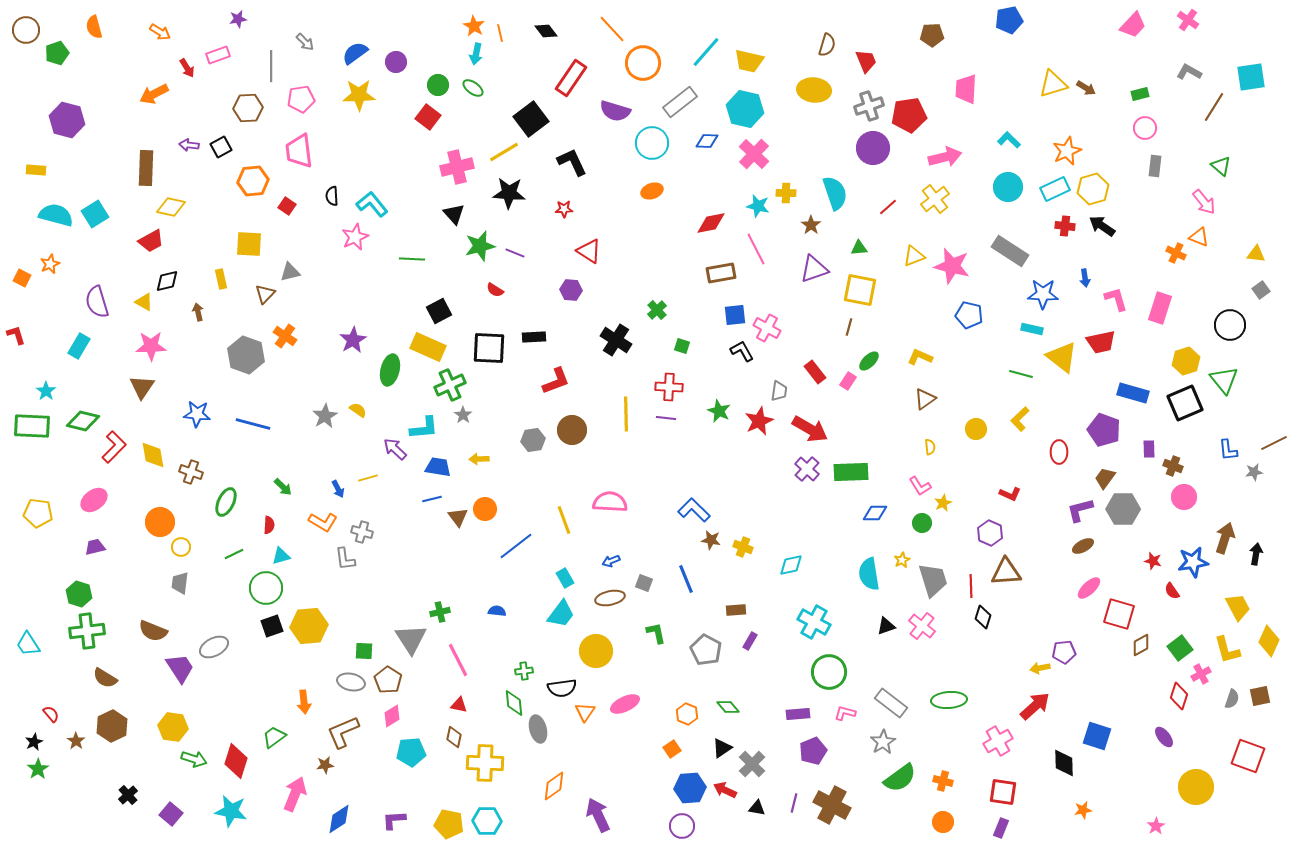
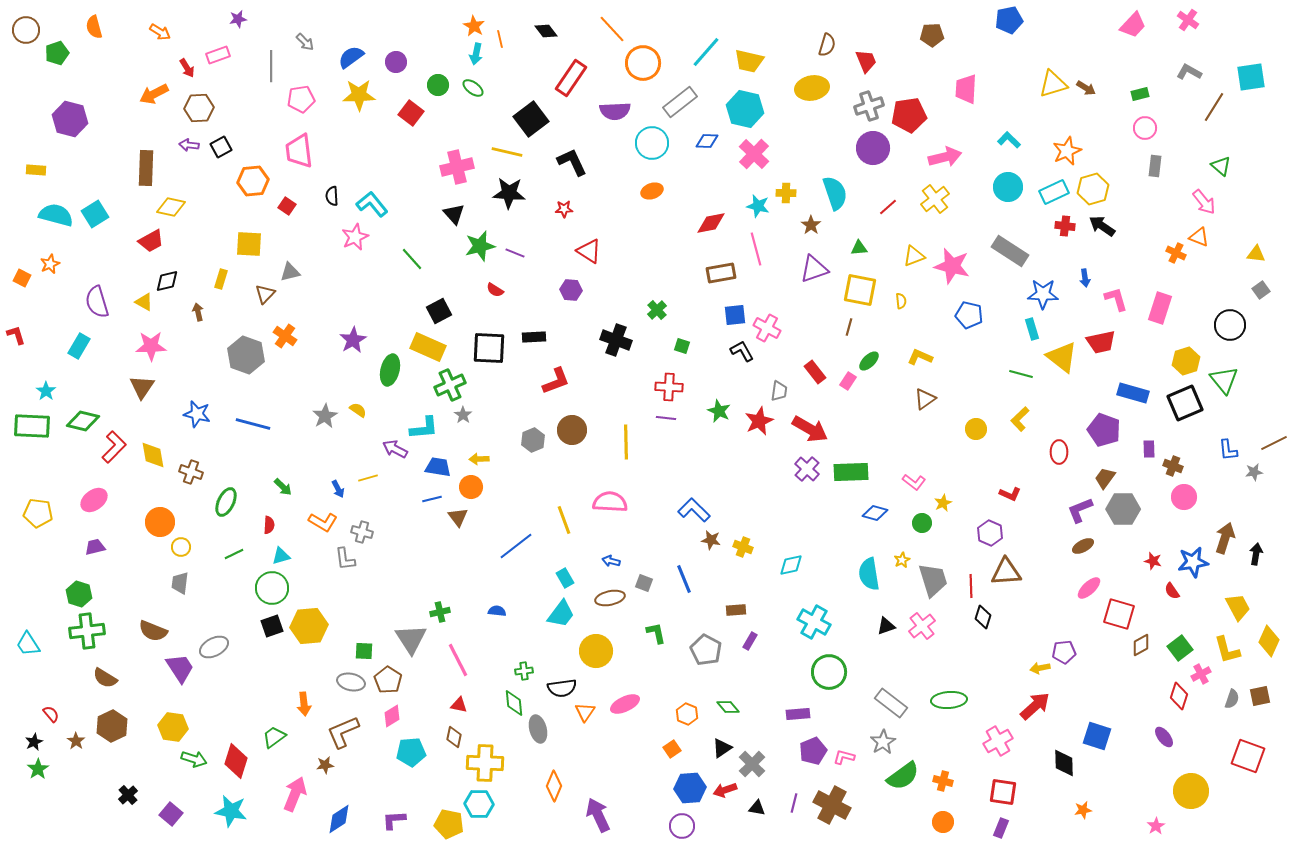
orange line at (500, 33): moved 6 px down
blue semicircle at (355, 53): moved 4 px left, 4 px down
yellow ellipse at (814, 90): moved 2 px left, 2 px up; rotated 16 degrees counterclockwise
brown hexagon at (248, 108): moved 49 px left
purple semicircle at (615, 111): rotated 20 degrees counterclockwise
red square at (428, 117): moved 17 px left, 4 px up
purple hexagon at (67, 120): moved 3 px right, 1 px up
yellow line at (504, 152): moved 3 px right; rotated 44 degrees clockwise
cyan rectangle at (1055, 189): moved 1 px left, 3 px down
pink line at (756, 249): rotated 12 degrees clockwise
green line at (412, 259): rotated 45 degrees clockwise
yellow rectangle at (221, 279): rotated 30 degrees clockwise
cyan rectangle at (1032, 329): rotated 60 degrees clockwise
black cross at (616, 340): rotated 12 degrees counterclockwise
blue star at (197, 414): rotated 8 degrees clockwise
yellow line at (626, 414): moved 28 px down
gray hexagon at (533, 440): rotated 15 degrees counterclockwise
yellow semicircle at (930, 447): moved 29 px left, 146 px up
purple arrow at (395, 449): rotated 15 degrees counterclockwise
pink L-shape at (920, 486): moved 6 px left, 4 px up; rotated 20 degrees counterclockwise
orange circle at (485, 509): moved 14 px left, 22 px up
purple L-shape at (1080, 510): rotated 8 degrees counterclockwise
blue diamond at (875, 513): rotated 15 degrees clockwise
blue arrow at (611, 561): rotated 36 degrees clockwise
blue line at (686, 579): moved 2 px left
green circle at (266, 588): moved 6 px right
pink cross at (922, 626): rotated 12 degrees clockwise
orange arrow at (304, 702): moved 2 px down
pink L-shape at (845, 713): moved 1 px left, 44 px down
green semicircle at (900, 778): moved 3 px right, 2 px up
orange diamond at (554, 786): rotated 32 degrees counterclockwise
yellow circle at (1196, 787): moved 5 px left, 4 px down
red arrow at (725, 790): rotated 45 degrees counterclockwise
cyan hexagon at (487, 821): moved 8 px left, 17 px up
